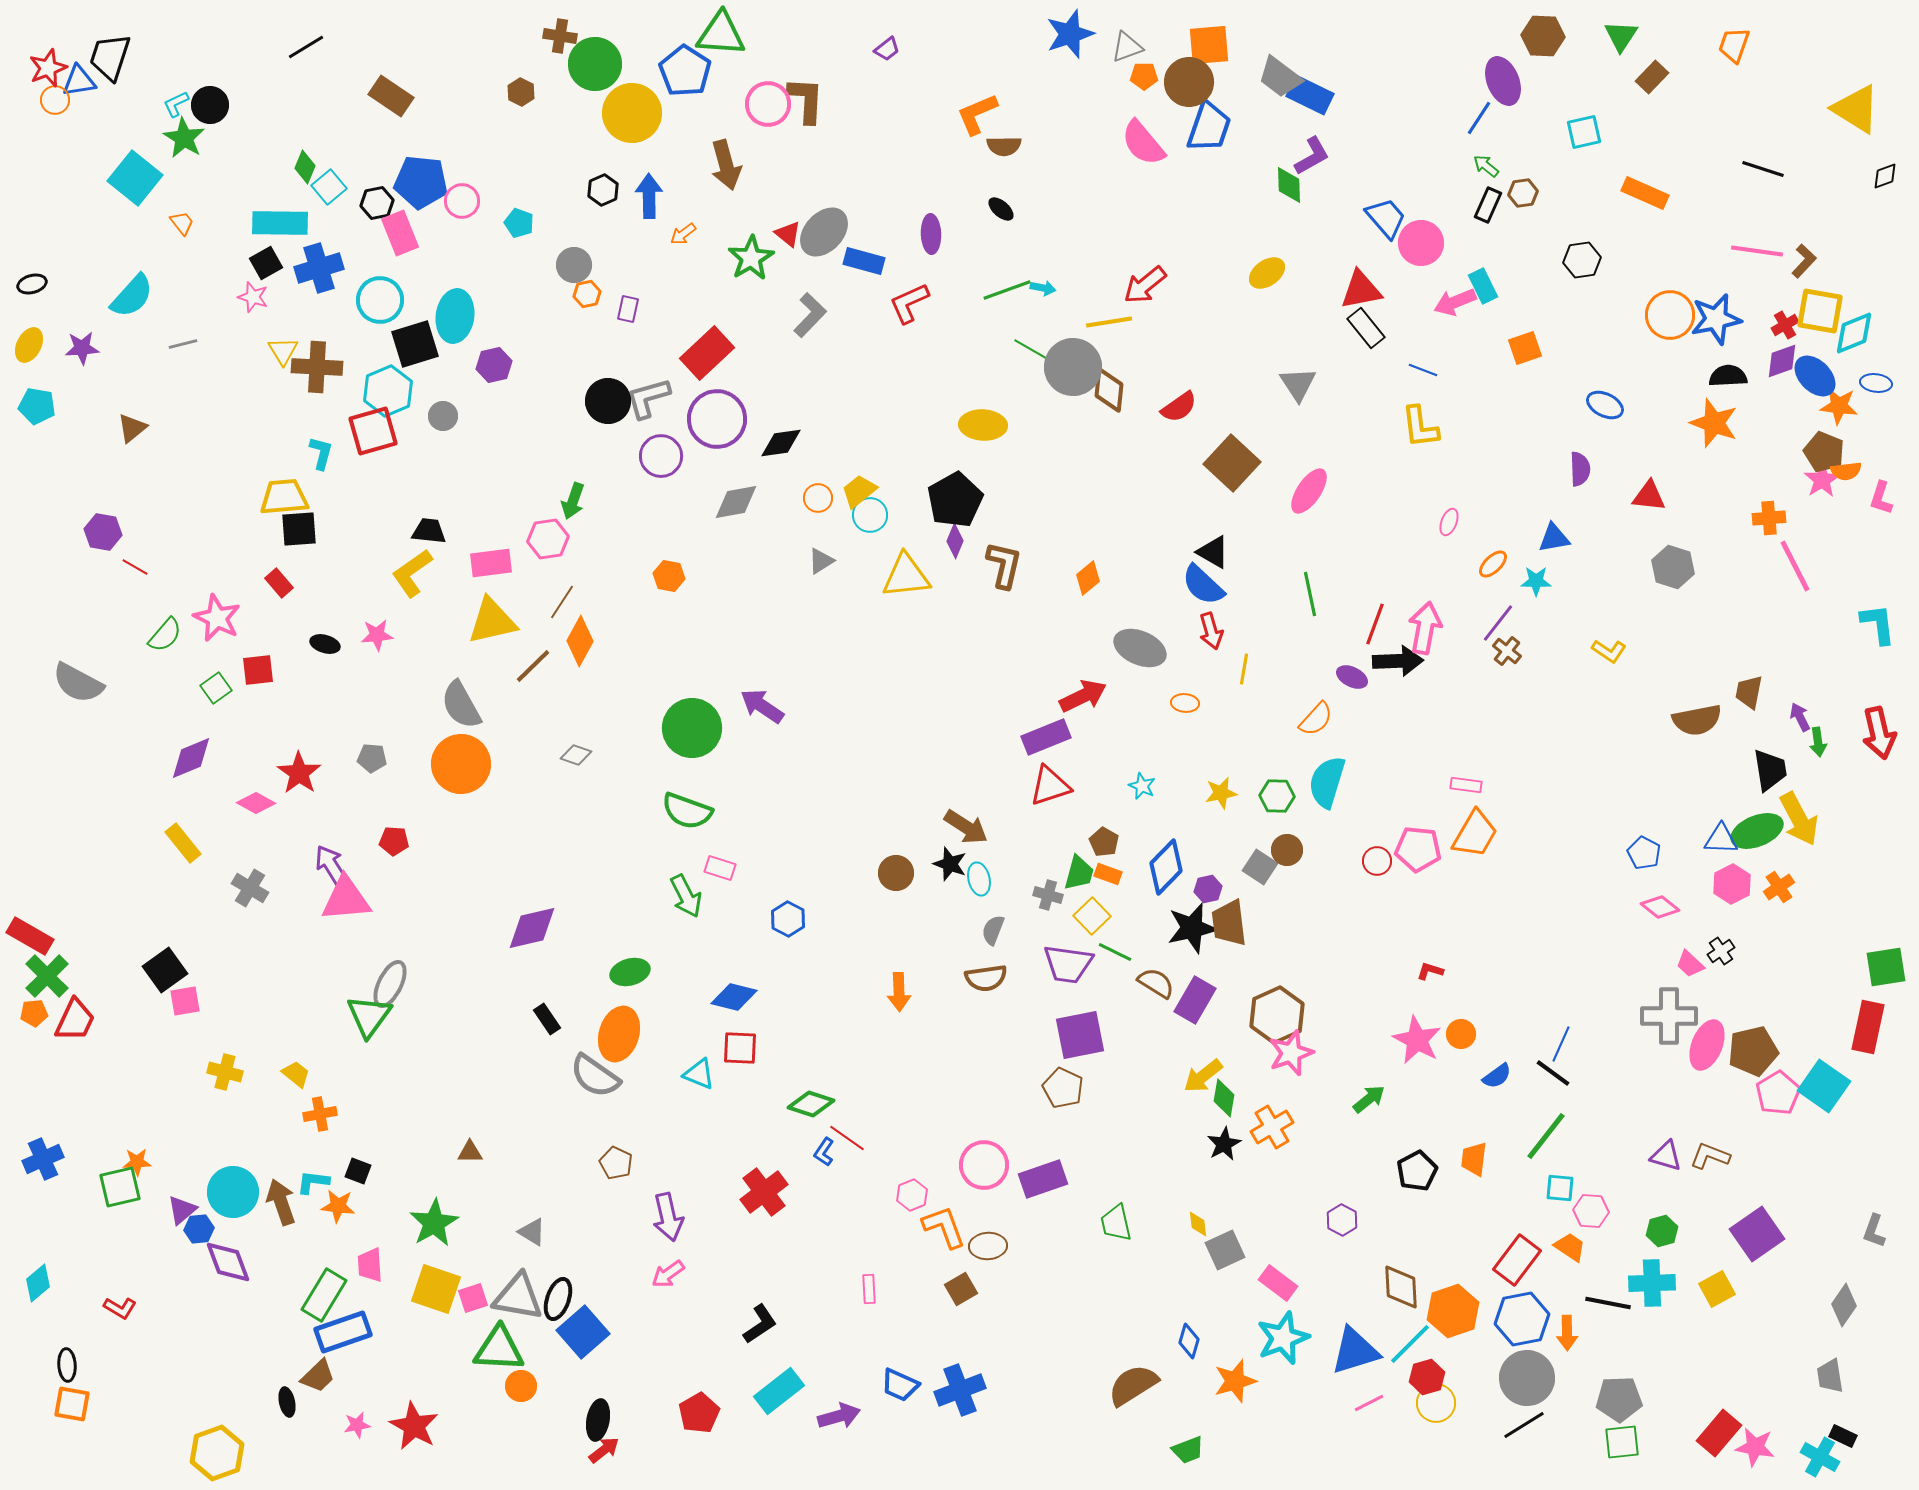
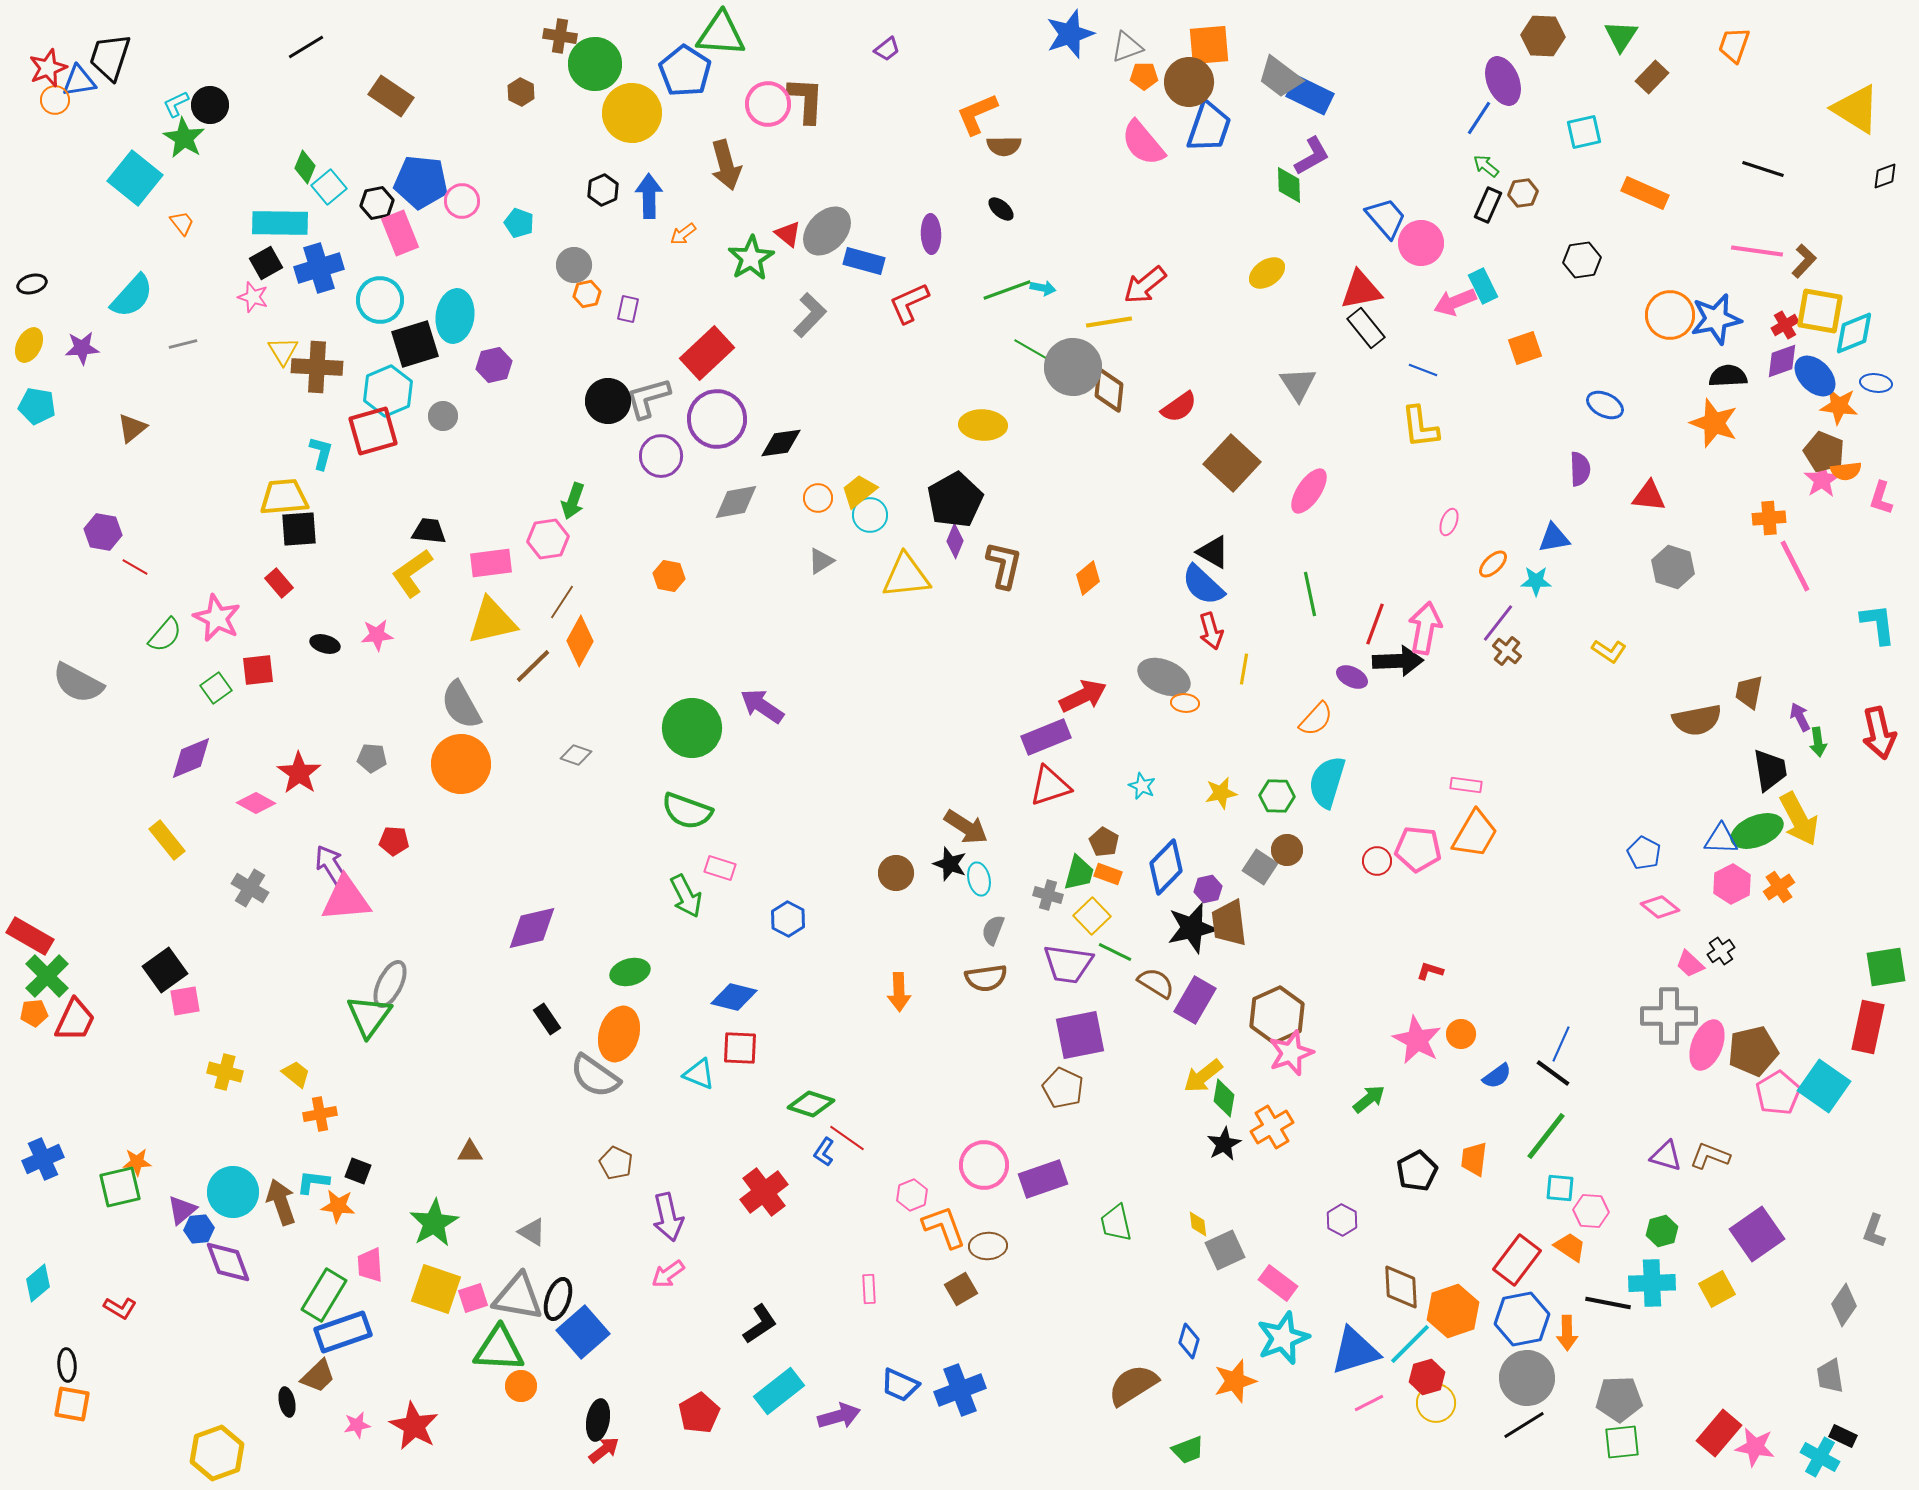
gray ellipse at (824, 232): moved 3 px right, 1 px up
gray ellipse at (1140, 648): moved 24 px right, 29 px down
yellow rectangle at (183, 843): moved 16 px left, 3 px up
